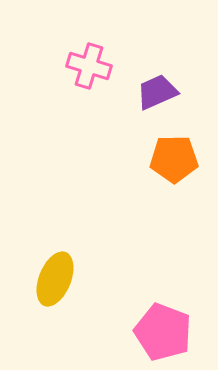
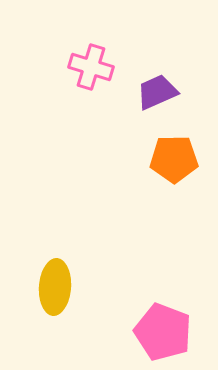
pink cross: moved 2 px right, 1 px down
yellow ellipse: moved 8 px down; rotated 18 degrees counterclockwise
